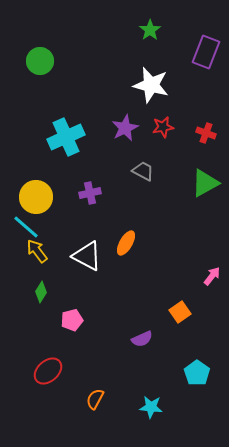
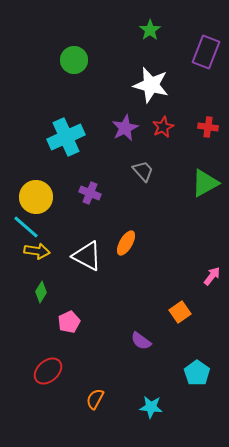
green circle: moved 34 px right, 1 px up
red star: rotated 15 degrees counterclockwise
red cross: moved 2 px right, 6 px up; rotated 12 degrees counterclockwise
gray trapezoid: rotated 20 degrees clockwise
purple cross: rotated 35 degrees clockwise
yellow arrow: rotated 135 degrees clockwise
pink pentagon: moved 3 px left, 2 px down; rotated 10 degrees counterclockwise
purple semicircle: moved 1 px left, 2 px down; rotated 60 degrees clockwise
